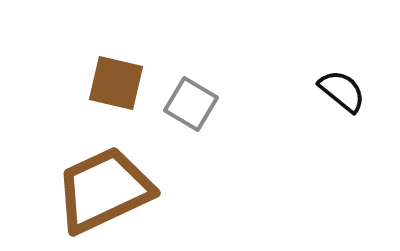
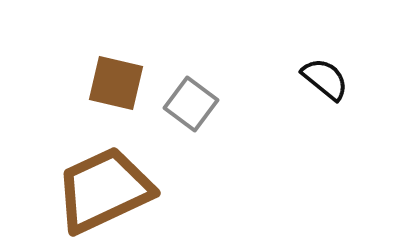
black semicircle: moved 17 px left, 12 px up
gray square: rotated 6 degrees clockwise
